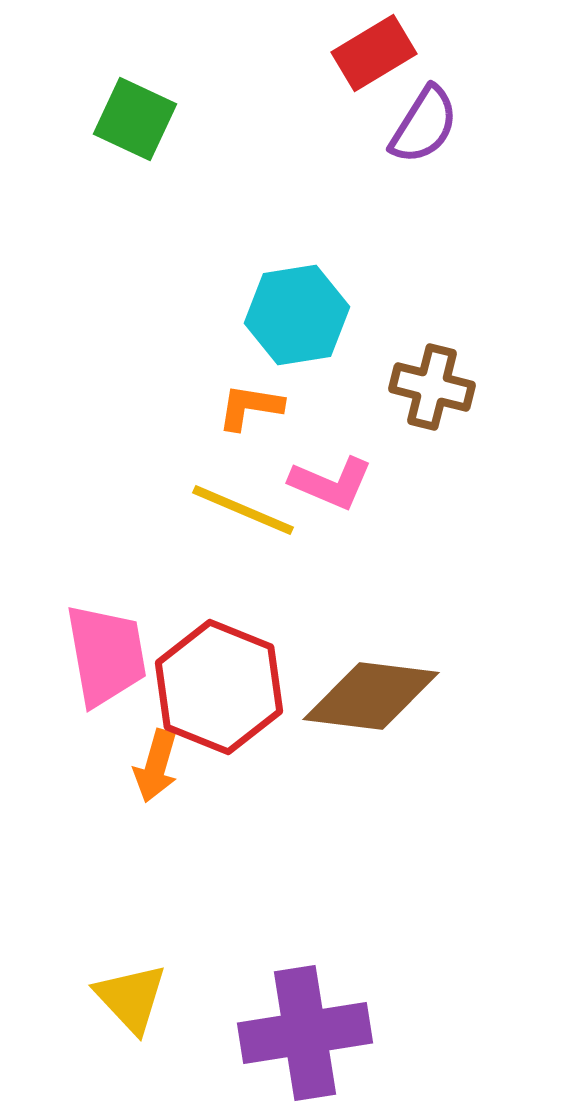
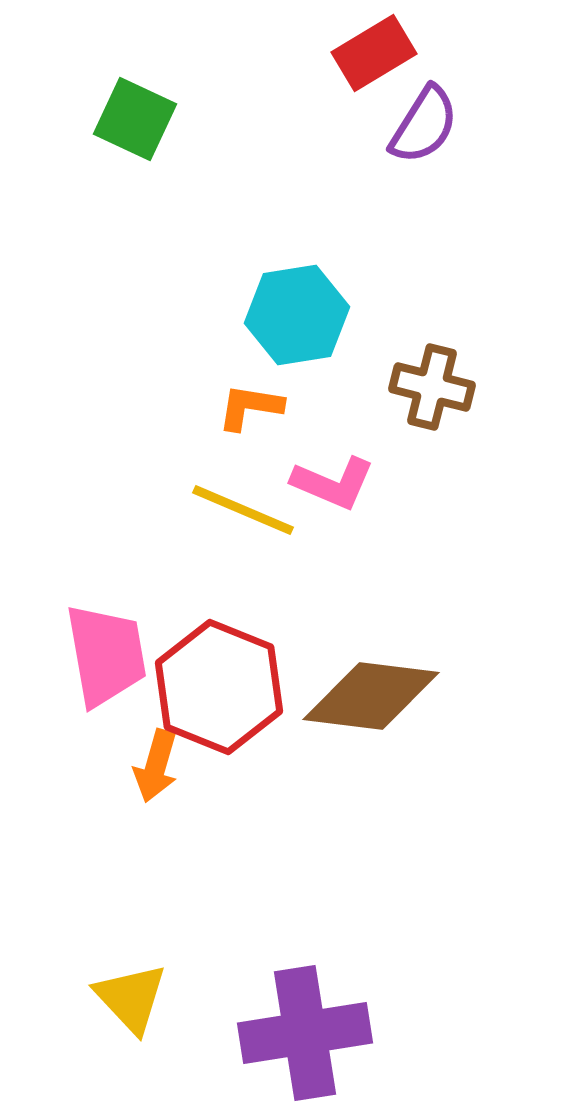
pink L-shape: moved 2 px right
